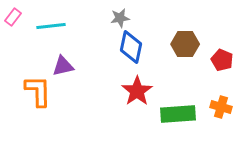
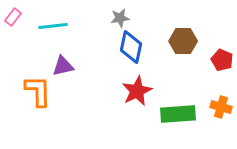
cyan line: moved 2 px right
brown hexagon: moved 2 px left, 3 px up
red star: rotated 8 degrees clockwise
